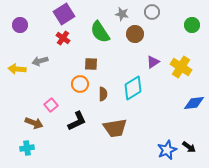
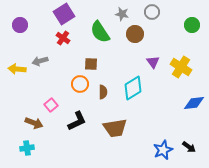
purple triangle: rotated 32 degrees counterclockwise
brown semicircle: moved 2 px up
blue star: moved 4 px left
